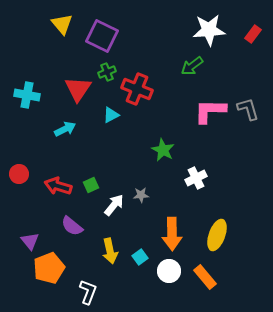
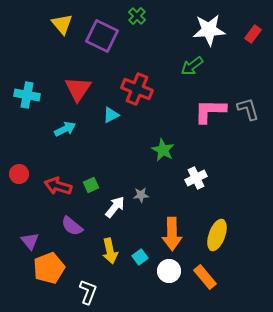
green cross: moved 30 px right, 56 px up; rotated 24 degrees counterclockwise
white arrow: moved 1 px right, 2 px down
